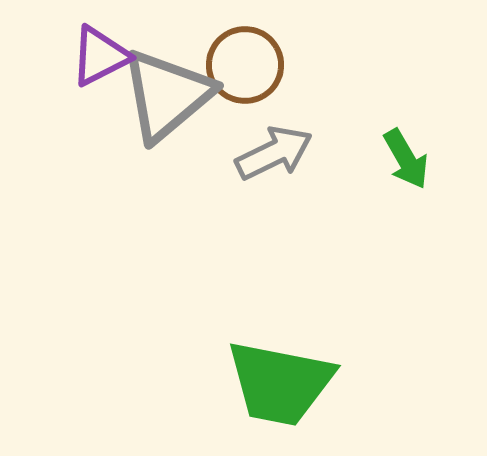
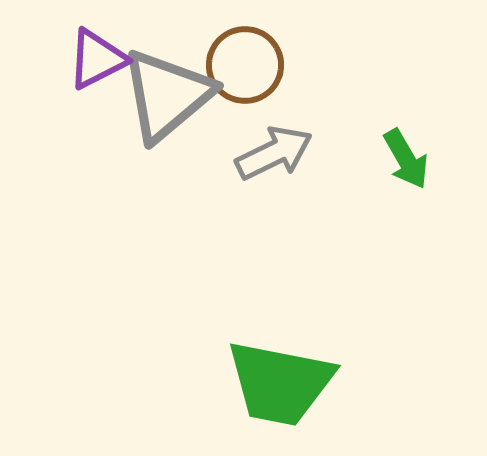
purple triangle: moved 3 px left, 3 px down
